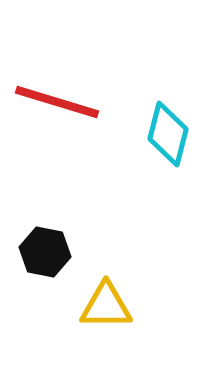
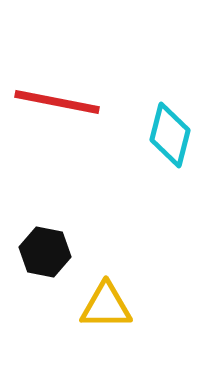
red line: rotated 6 degrees counterclockwise
cyan diamond: moved 2 px right, 1 px down
